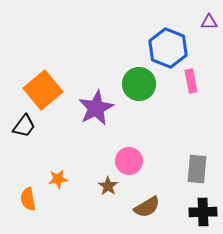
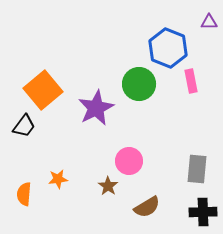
orange semicircle: moved 4 px left, 5 px up; rotated 15 degrees clockwise
